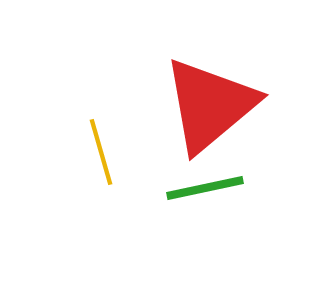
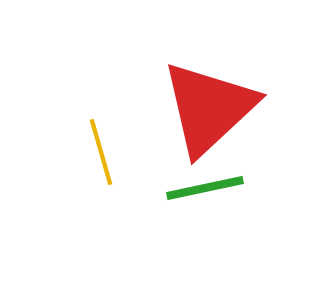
red triangle: moved 1 px left, 3 px down; rotated 3 degrees counterclockwise
